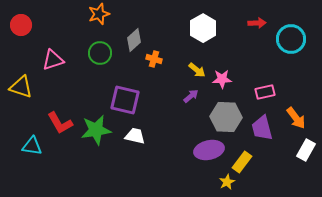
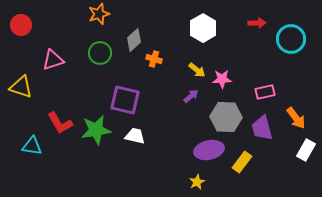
yellow star: moved 30 px left
